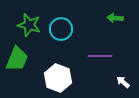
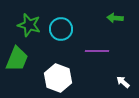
purple line: moved 3 px left, 5 px up
